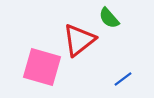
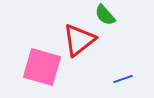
green semicircle: moved 4 px left, 3 px up
blue line: rotated 18 degrees clockwise
